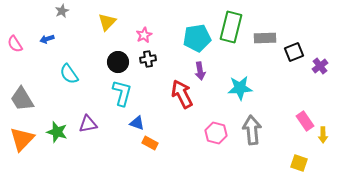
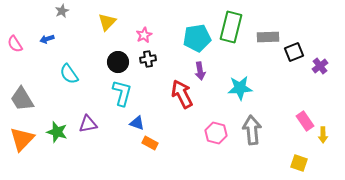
gray rectangle: moved 3 px right, 1 px up
